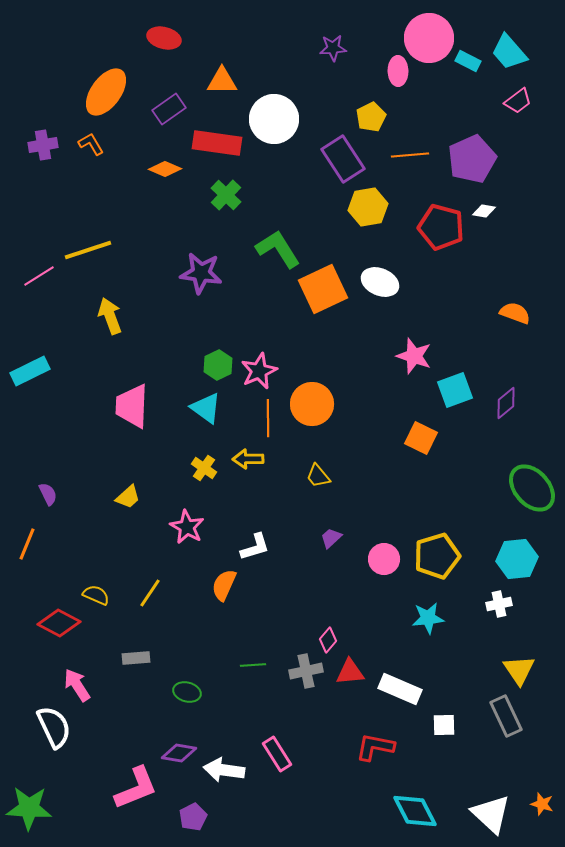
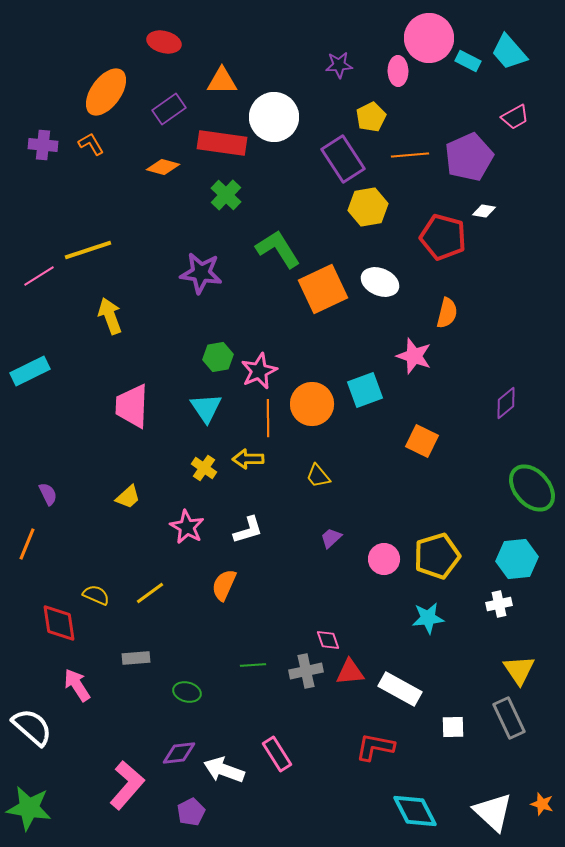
red ellipse at (164, 38): moved 4 px down
purple star at (333, 48): moved 6 px right, 17 px down
pink trapezoid at (518, 101): moved 3 px left, 16 px down; rotated 8 degrees clockwise
white circle at (274, 119): moved 2 px up
red rectangle at (217, 143): moved 5 px right
purple cross at (43, 145): rotated 16 degrees clockwise
purple pentagon at (472, 159): moved 3 px left, 2 px up
orange diamond at (165, 169): moved 2 px left, 2 px up; rotated 8 degrees counterclockwise
red pentagon at (441, 227): moved 2 px right, 10 px down
orange semicircle at (515, 313): moved 68 px left; rotated 84 degrees clockwise
green hexagon at (218, 365): moved 8 px up; rotated 16 degrees clockwise
cyan square at (455, 390): moved 90 px left
cyan triangle at (206, 408): rotated 20 degrees clockwise
orange square at (421, 438): moved 1 px right, 3 px down
white L-shape at (255, 547): moved 7 px left, 17 px up
yellow line at (150, 593): rotated 20 degrees clockwise
red diamond at (59, 623): rotated 54 degrees clockwise
pink diamond at (328, 640): rotated 60 degrees counterclockwise
white rectangle at (400, 689): rotated 6 degrees clockwise
gray rectangle at (506, 716): moved 3 px right, 2 px down
white square at (444, 725): moved 9 px right, 2 px down
white semicircle at (54, 727): moved 22 px left; rotated 24 degrees counterclockwise
purple diamond at (179, 753): rotated 16 degrees counterclockwise
white arrow at (224, 770): rotated 12 degrees clockwise
pink L-shape at (136, 788): moved 9 px left, 3 px up; rotated 27 degrees counterclockwise
green star at (29, 808): rotated 6 degrees clockwise
white triangle at (491, 814): moved 2 px right, 2 px up
purple pentagon at (193, 817): moved 2 px left, 5 px up
